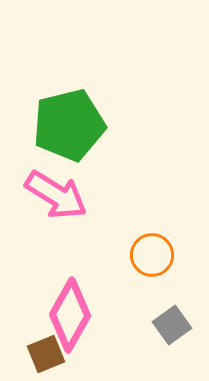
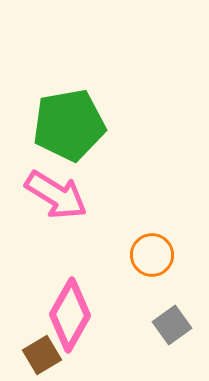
green pentagon: rotated 4 degrees clockwise
brown square: moved 4 px left, 1 px down; rotated 9 degrees counterclockwise
